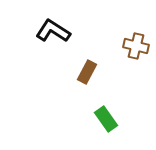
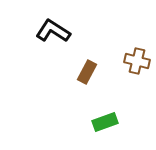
brown cross: moved 1 px right, 15 px down
green rectangle: moved 1 px left, 3 px down; rotated 75 degrees counterclockwise
